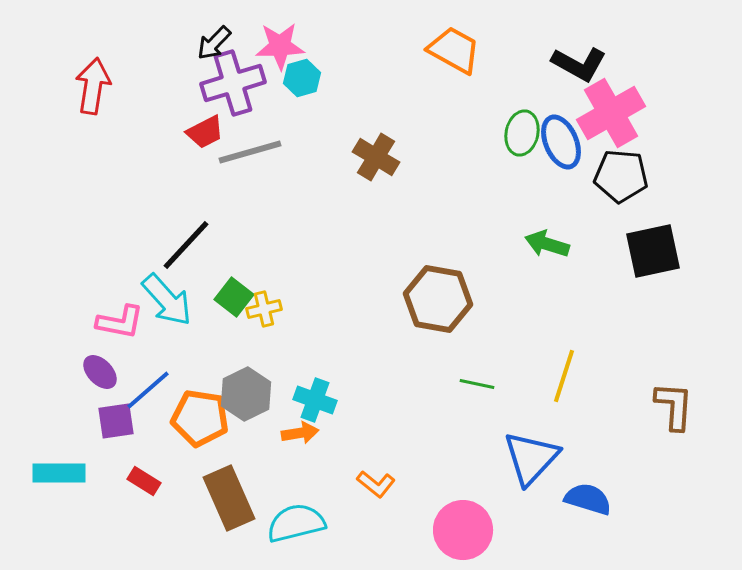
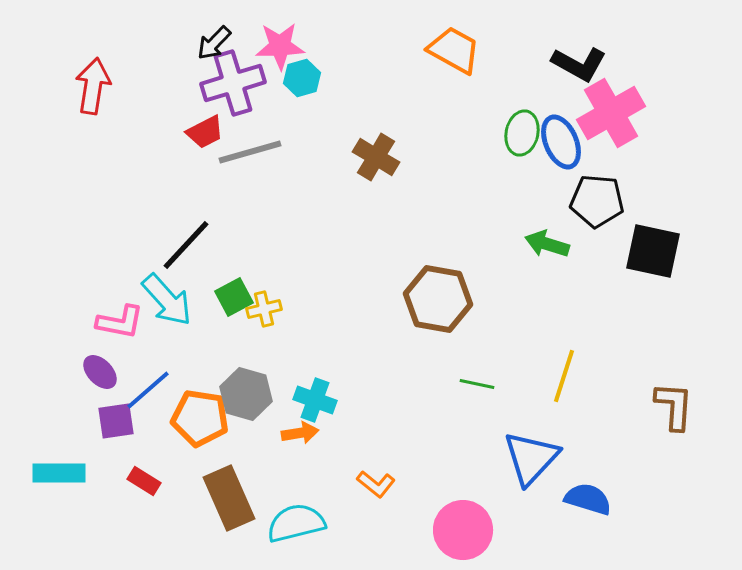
black pentagon: moved 24 px left, 25 px down
black square: rotated 24 degrees clockwise
green square: rotated 24 degrees clockwise
gray hexagon: rotated 18 degrees counterclockwise
